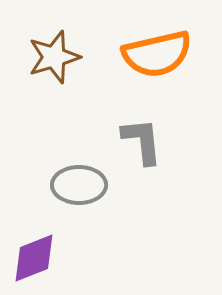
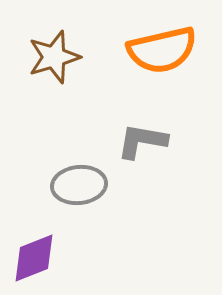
orange semicircle: moved 5 px right, 4 px up
gray L-shape: rotated 74 degrees counterclockwise
gray ellipse: rotated 6 degrees counterclockwise
